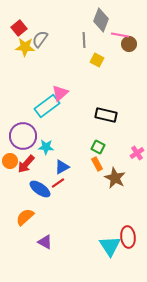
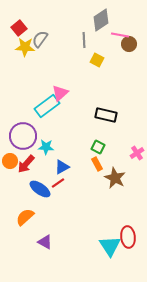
gray diamond: rotated 35 degrees clockwise
